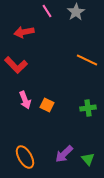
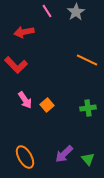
pink arrow: rotated 12 degrees counterclockwise
orange square: rotated 24 degrees clockwise
